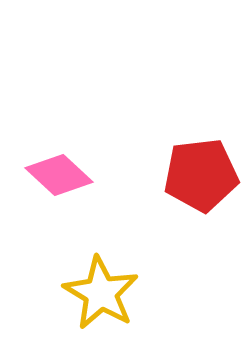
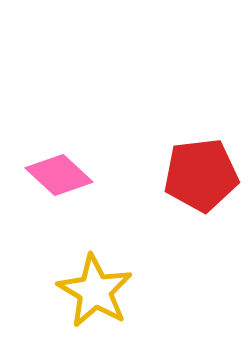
yellow star: moved 6 px left, 2 px up
